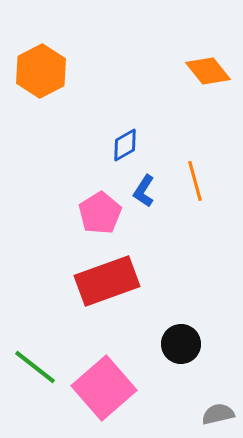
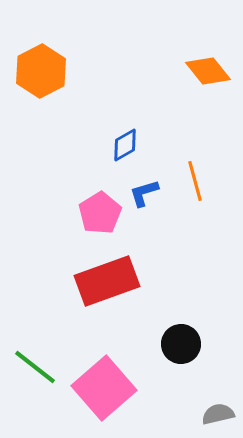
blue L-shape: moved 2 px down; rotated 40 degrees clockwise
